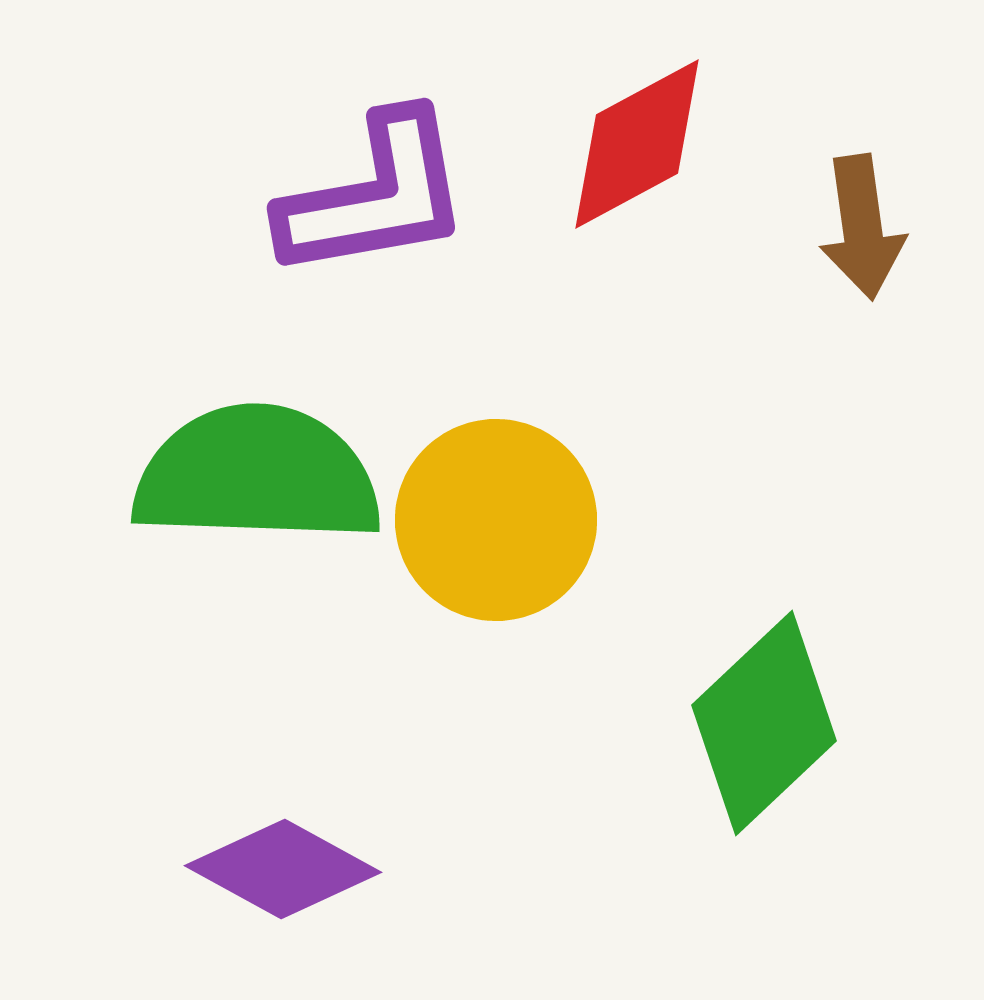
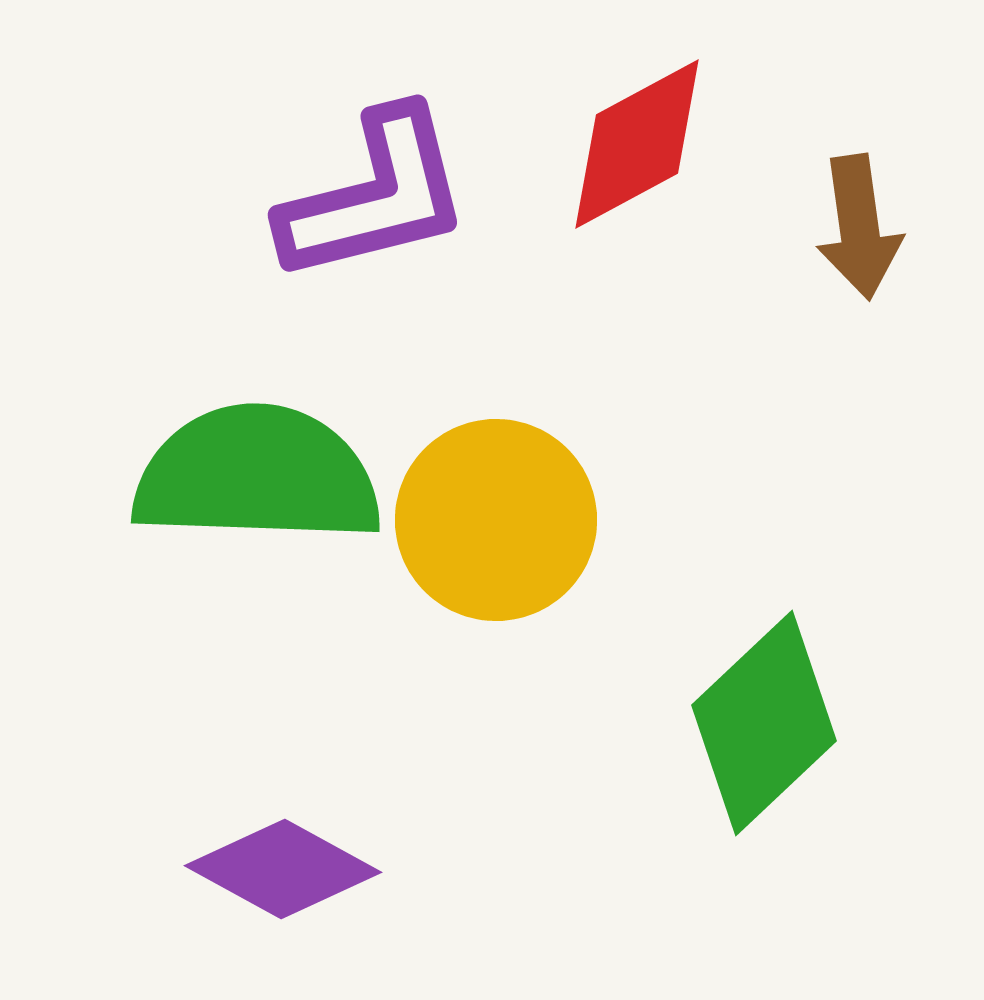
purple L-shape: rotated 4 degrees counterclockwise
brown arrow: moved 3 px left
